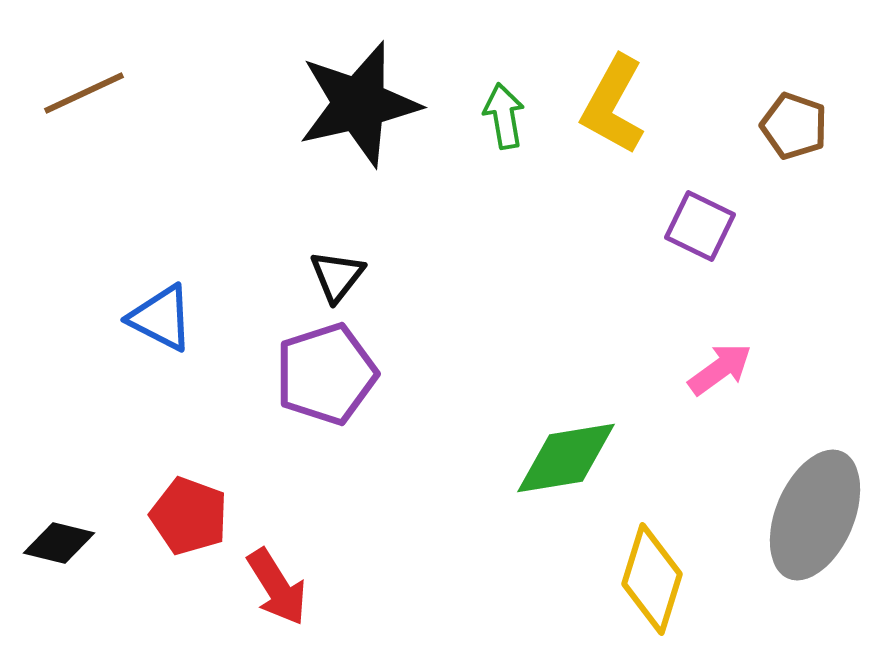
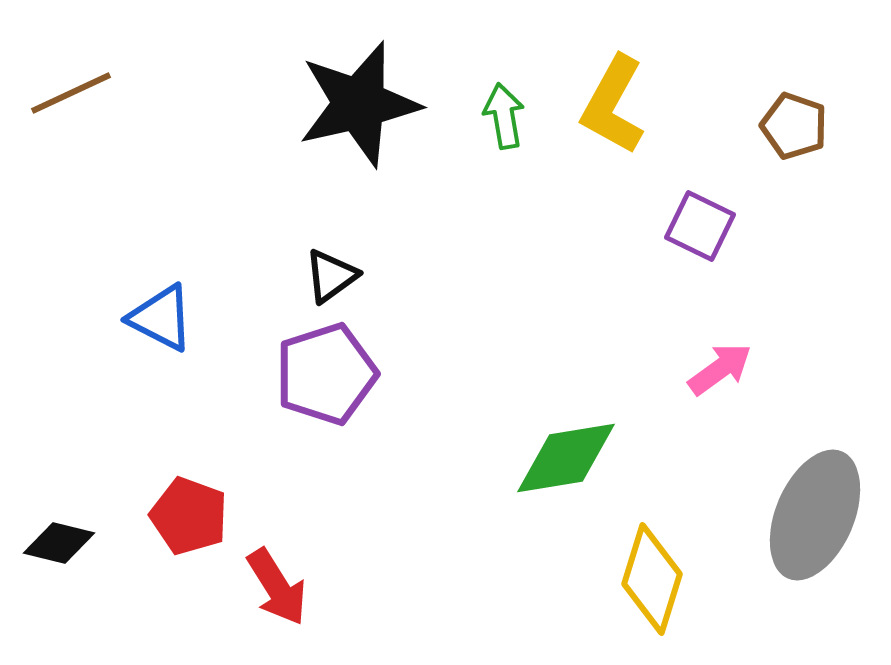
brown line: moved 13 px left
black triangle: moved 6 px left; rotated 16 degrees clockwise
